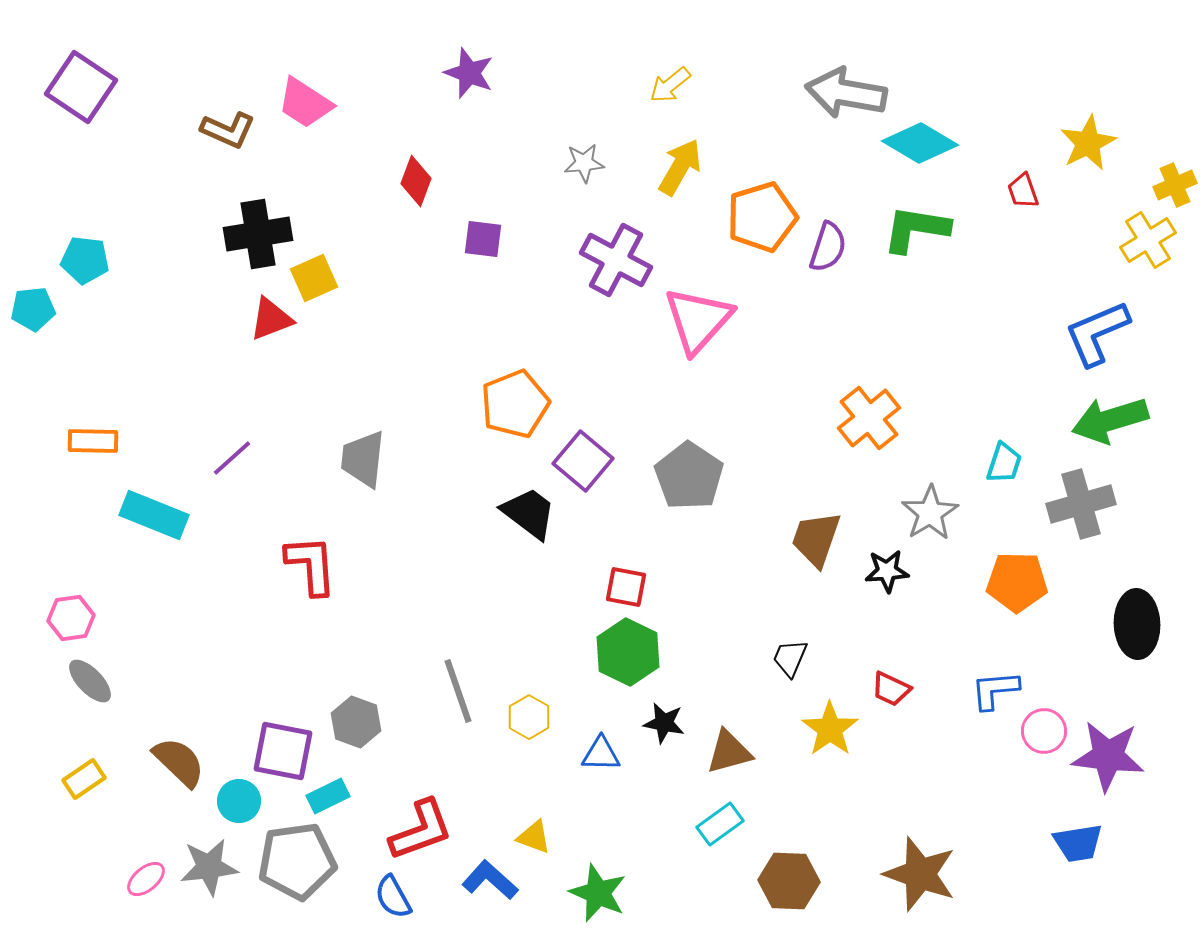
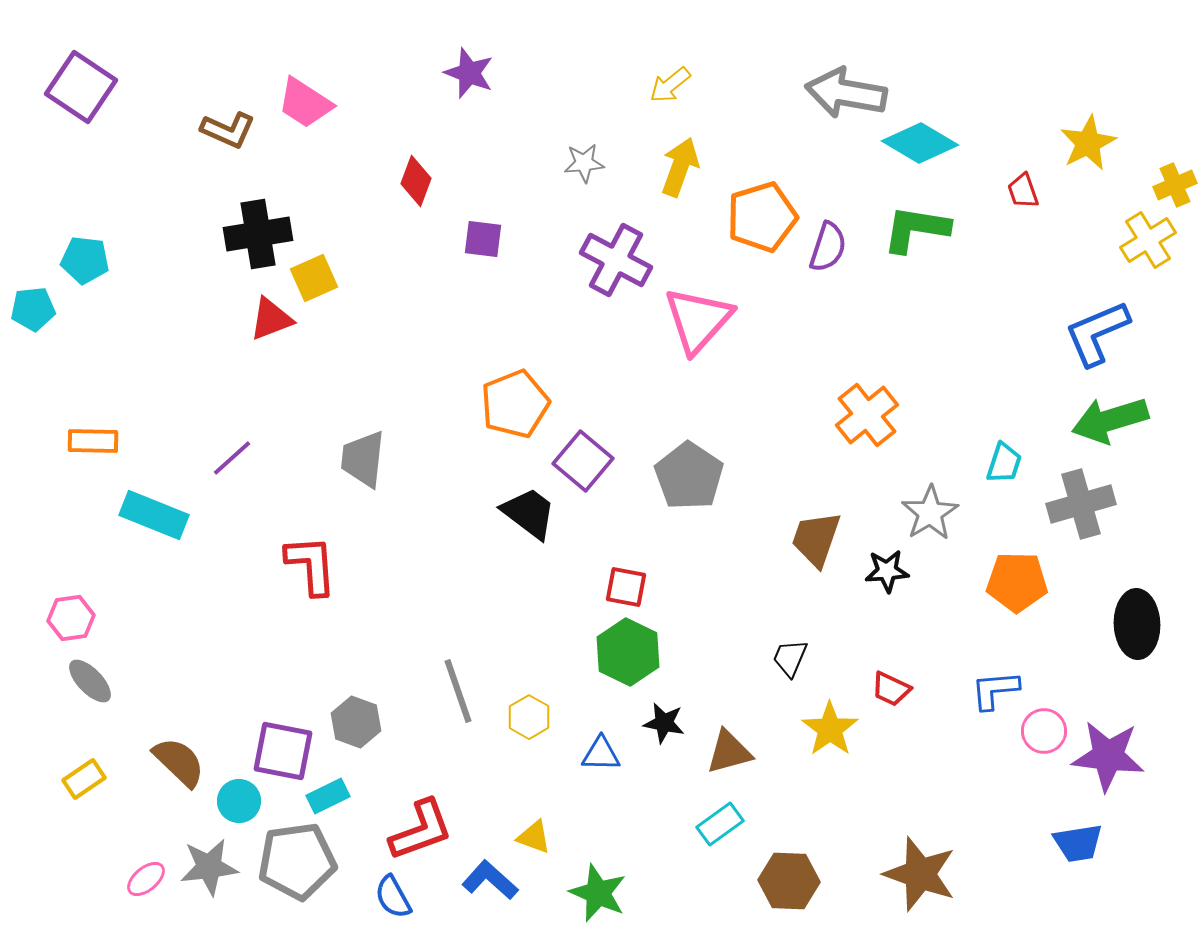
yellow arrow at (680, 167): rotated 10 degrees counterclockwise
orange cross at (869, 418): moved 2 px left, 3 px up
